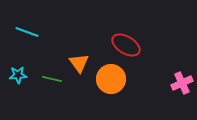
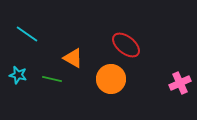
cyan line: moved 2 px down; rotated 15 degrees clockwise
red ellipse: rotated 8 degrees clockwise
orange triangle: moved 6 px left, 5 px up; rotated 25 degrees counterclockwise
cyan star: rotated 18 degrees clockwise
pink cross: moved 2 px left
